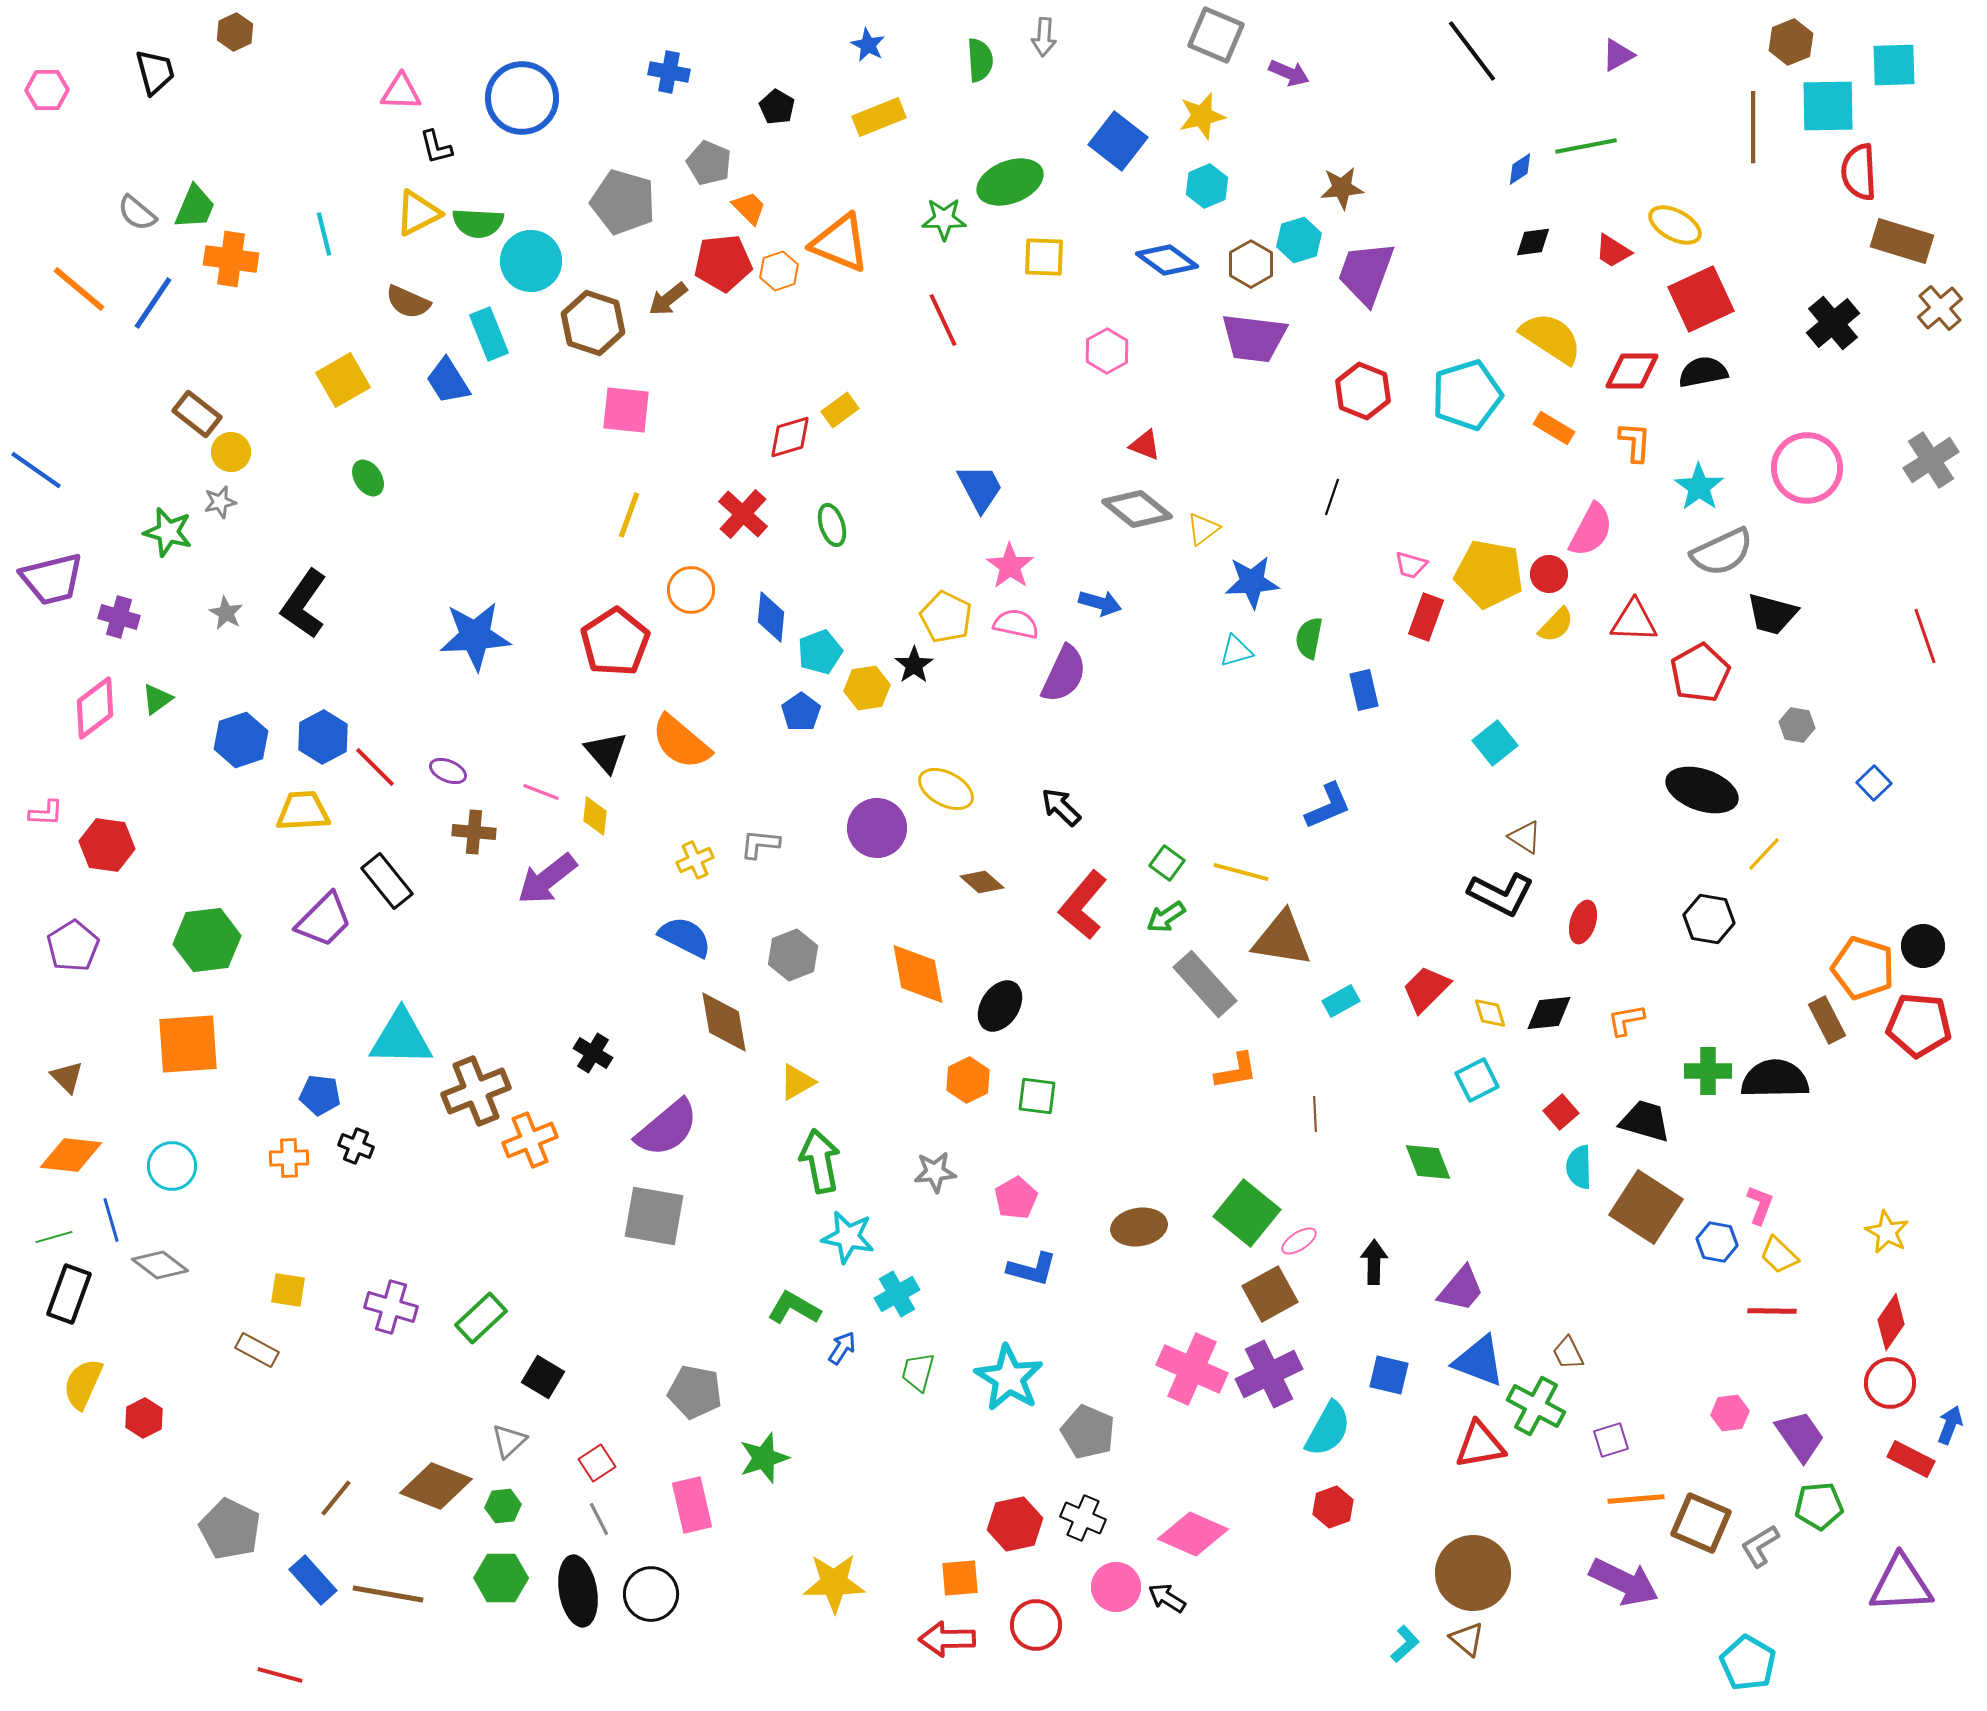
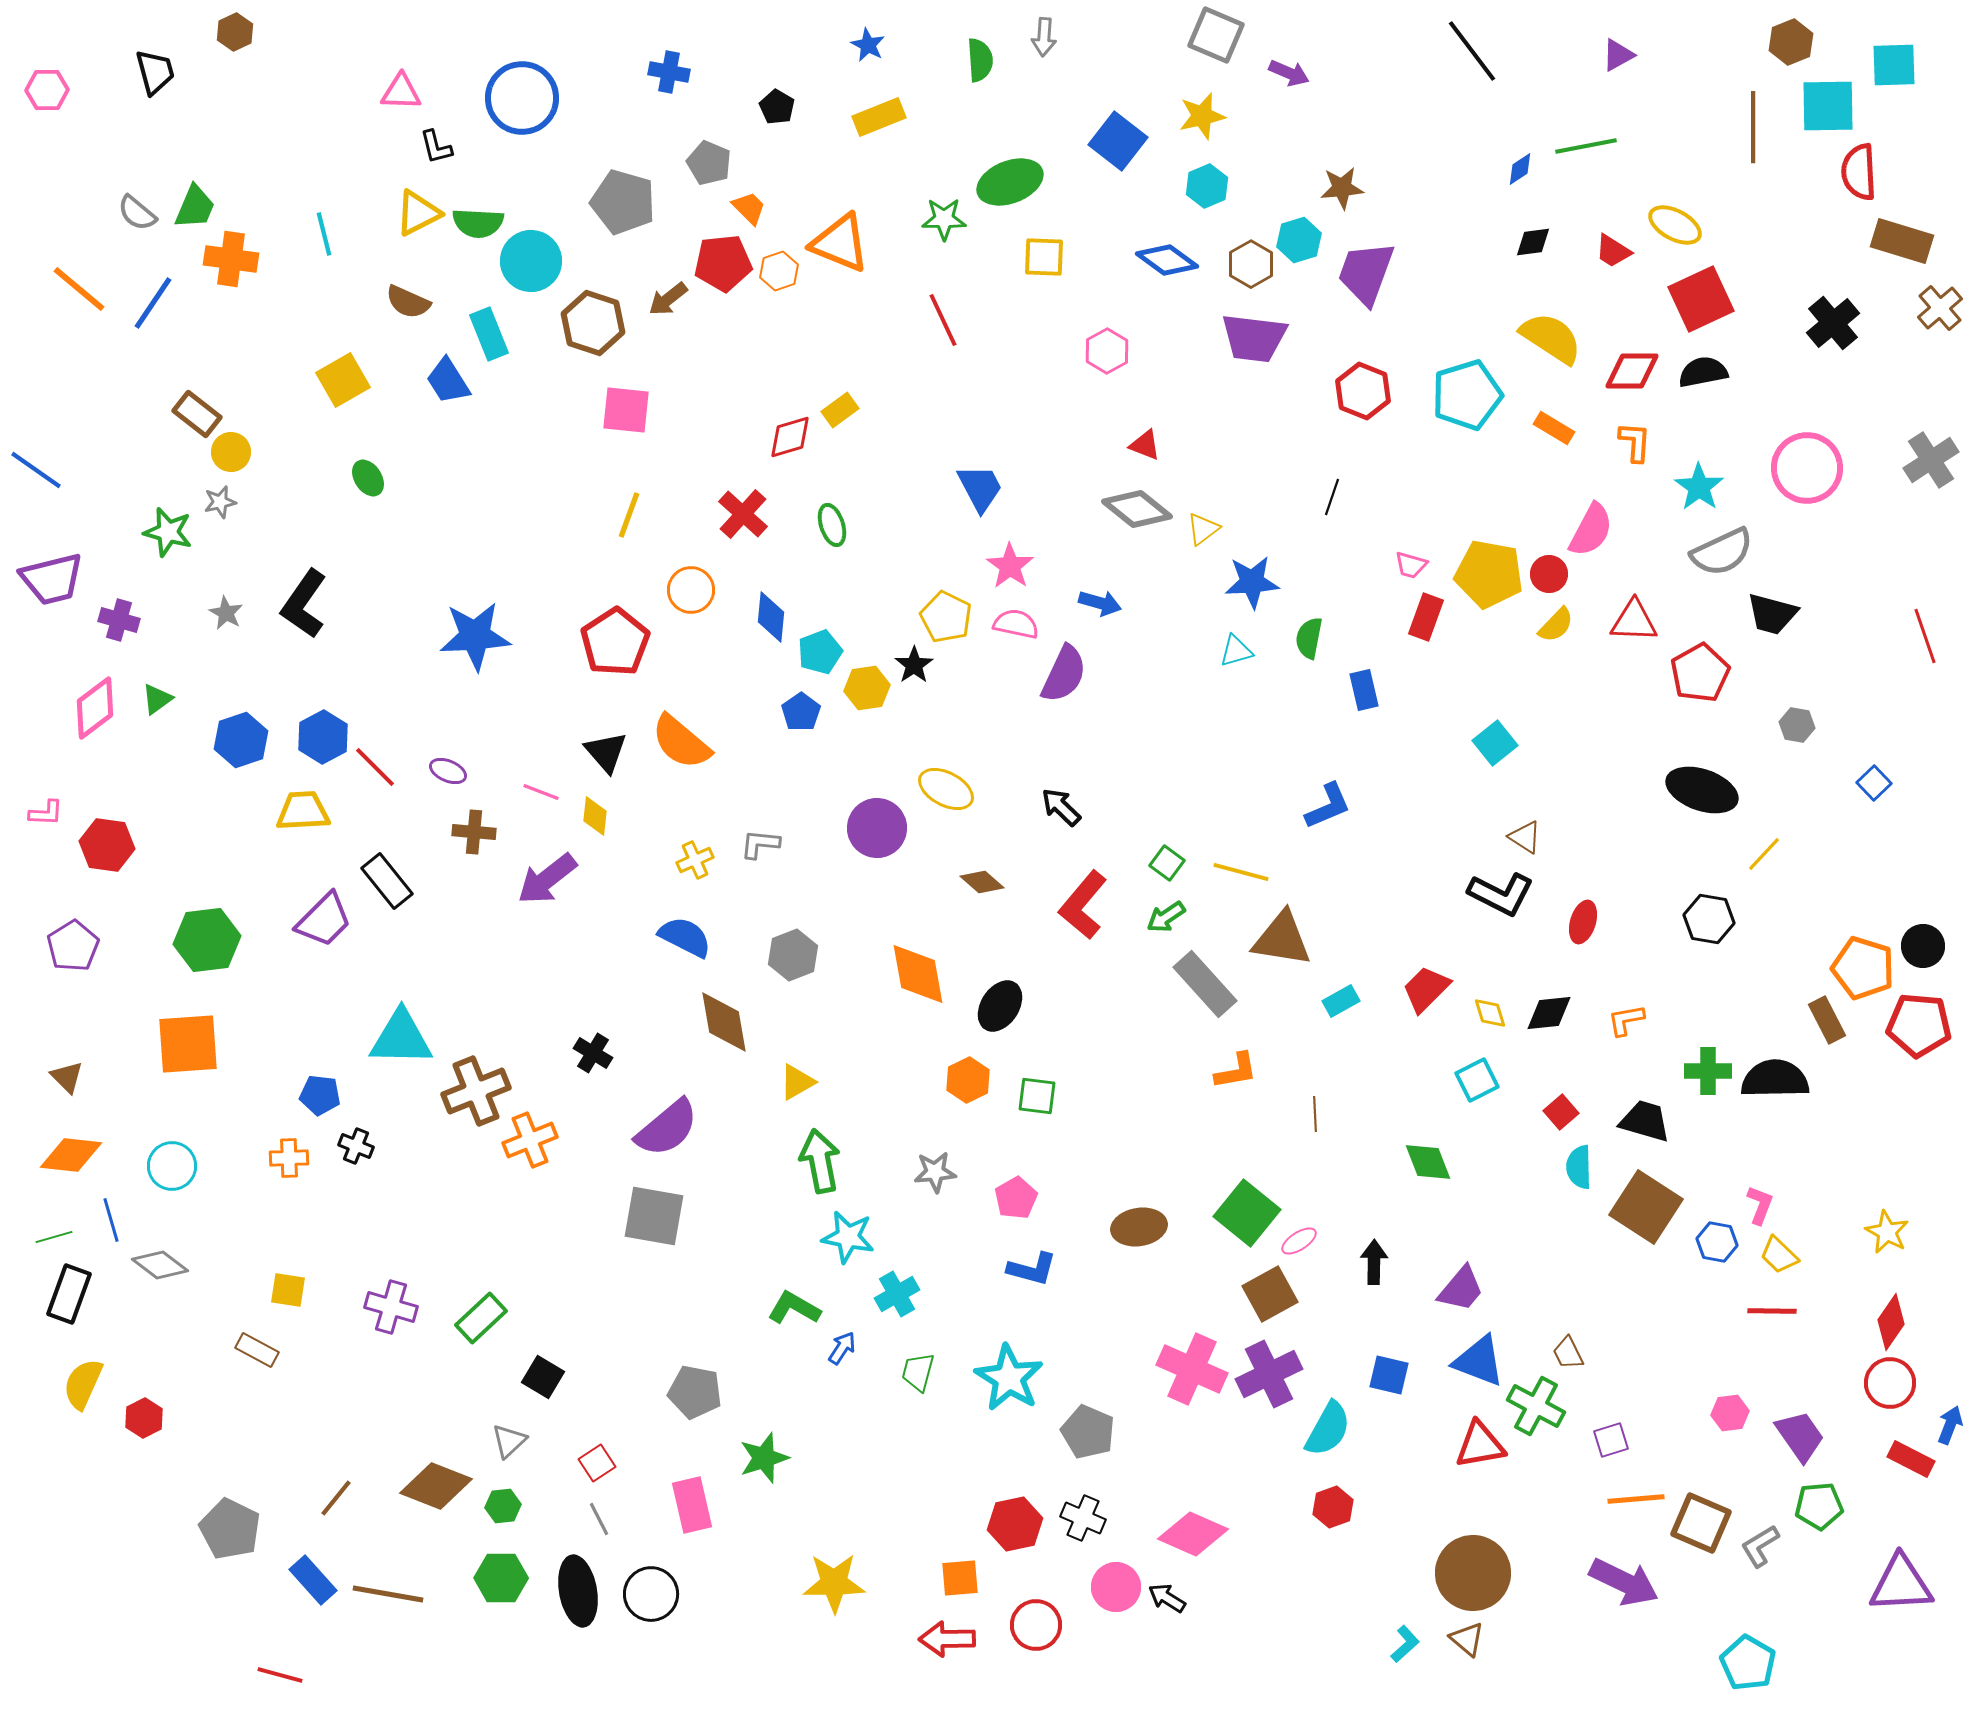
purple cross at (119, 617): moved 3 px down
